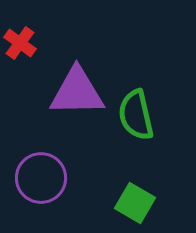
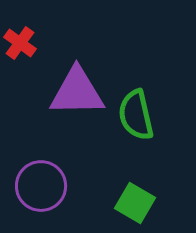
purple circle: moved 8 px down
